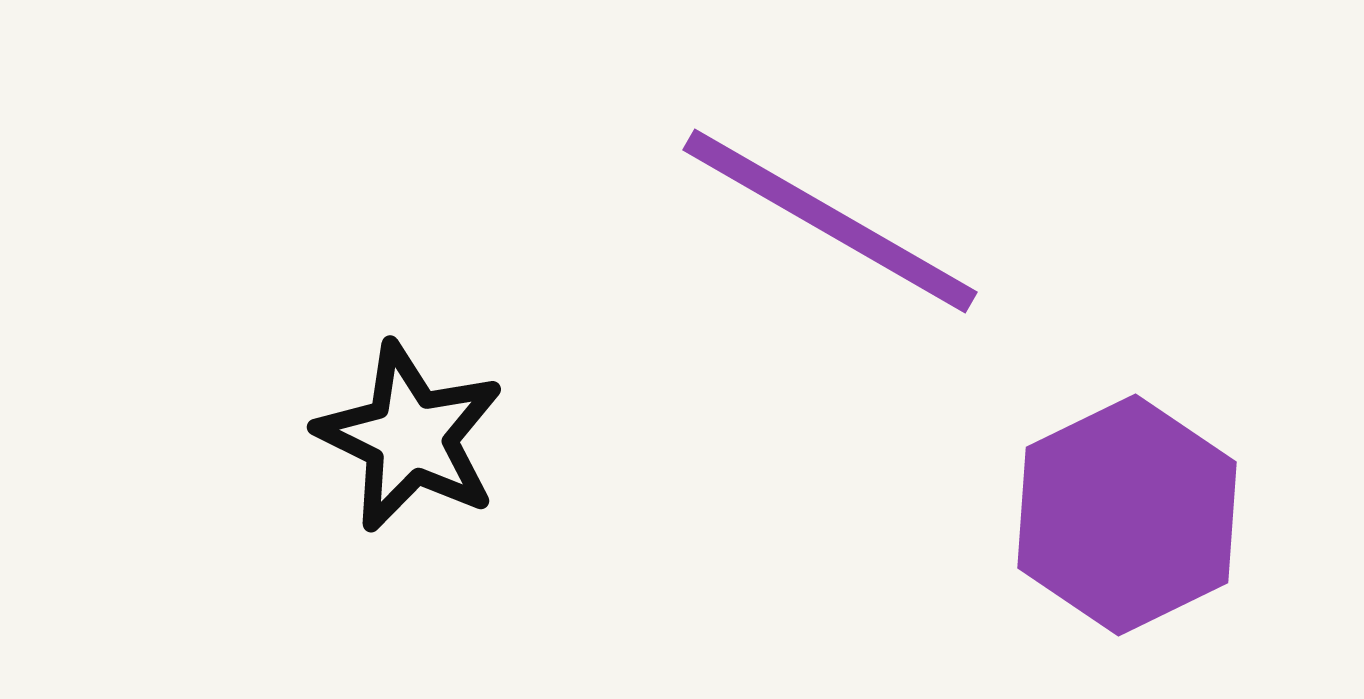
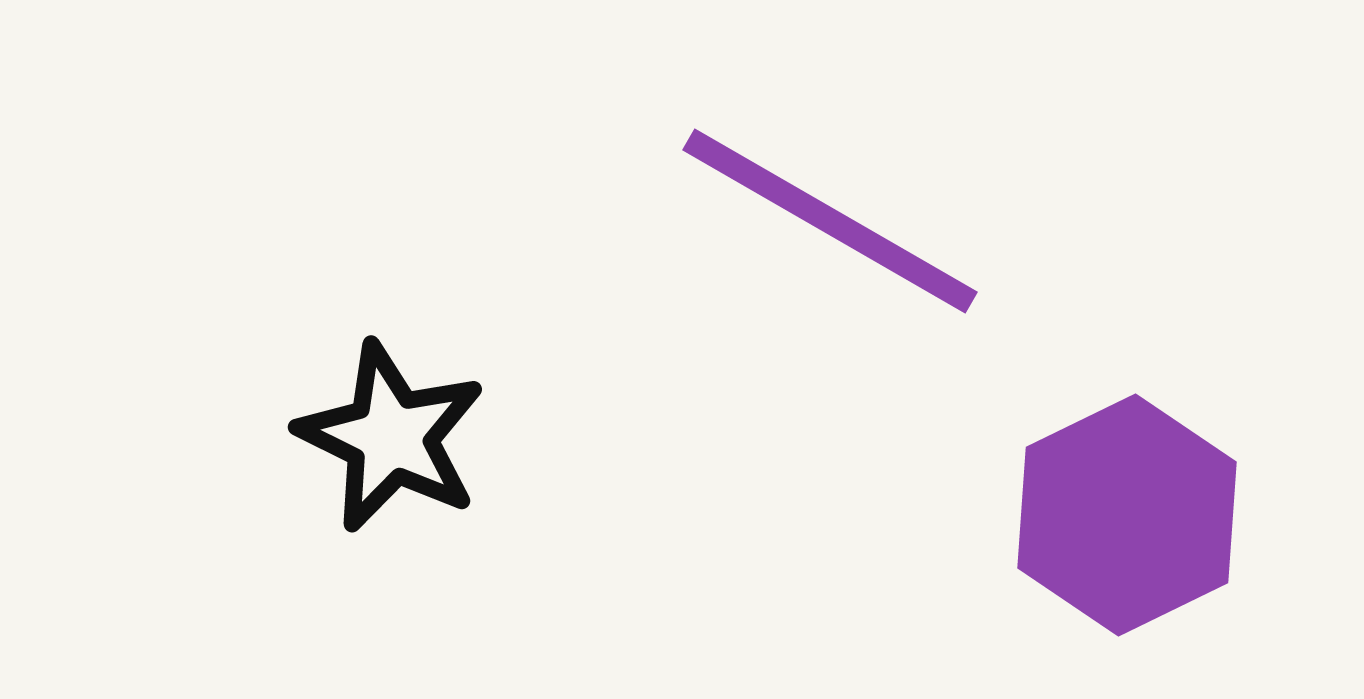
black star: moved 19 px left
